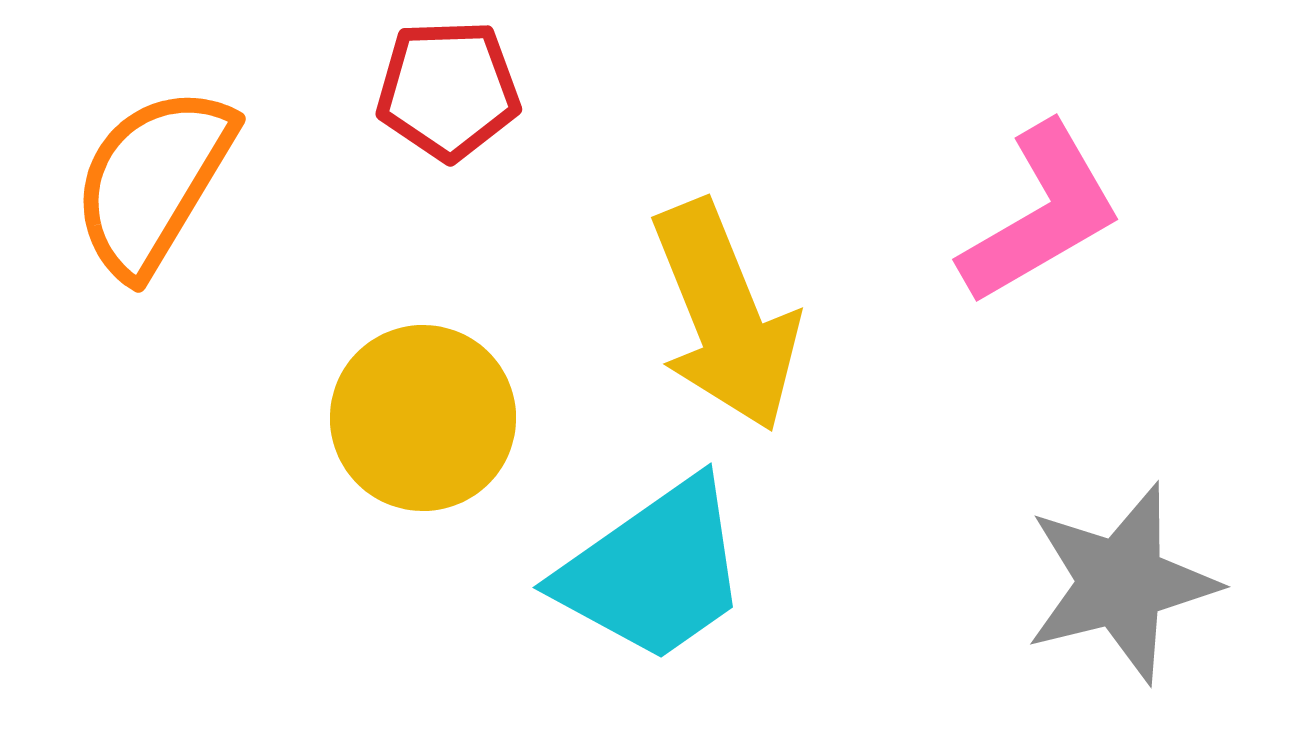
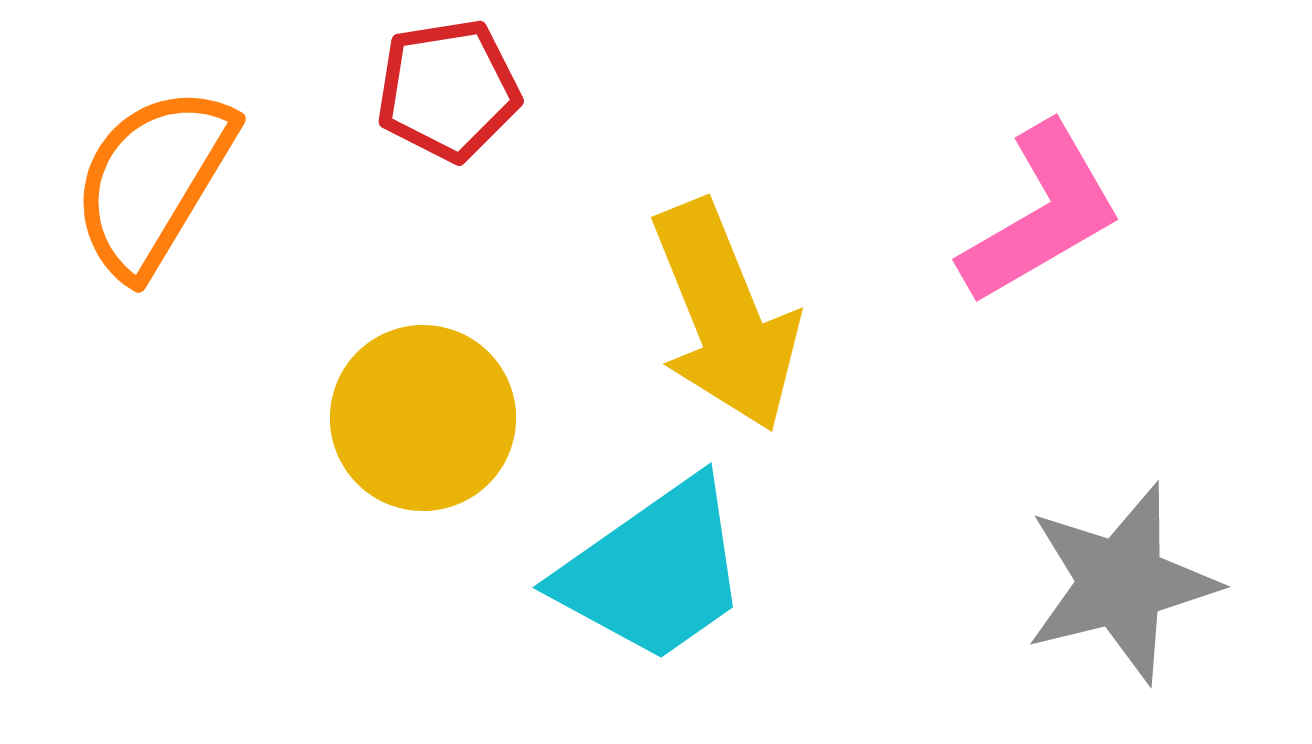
red pentagon: rotated 7 degrees counterclockwise
